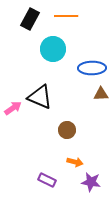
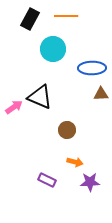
pink arrow: moved 1 px right, 1 px up
purple star: moved 1 px left; rotated 12 degrees counterclockwise
